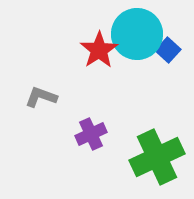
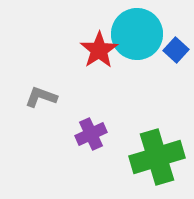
blue square: moved 8 px right
green cross: rotated 8 degrees clockwise
